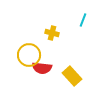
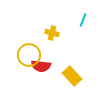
red semicircle: moved 1 px left, 2 px up
